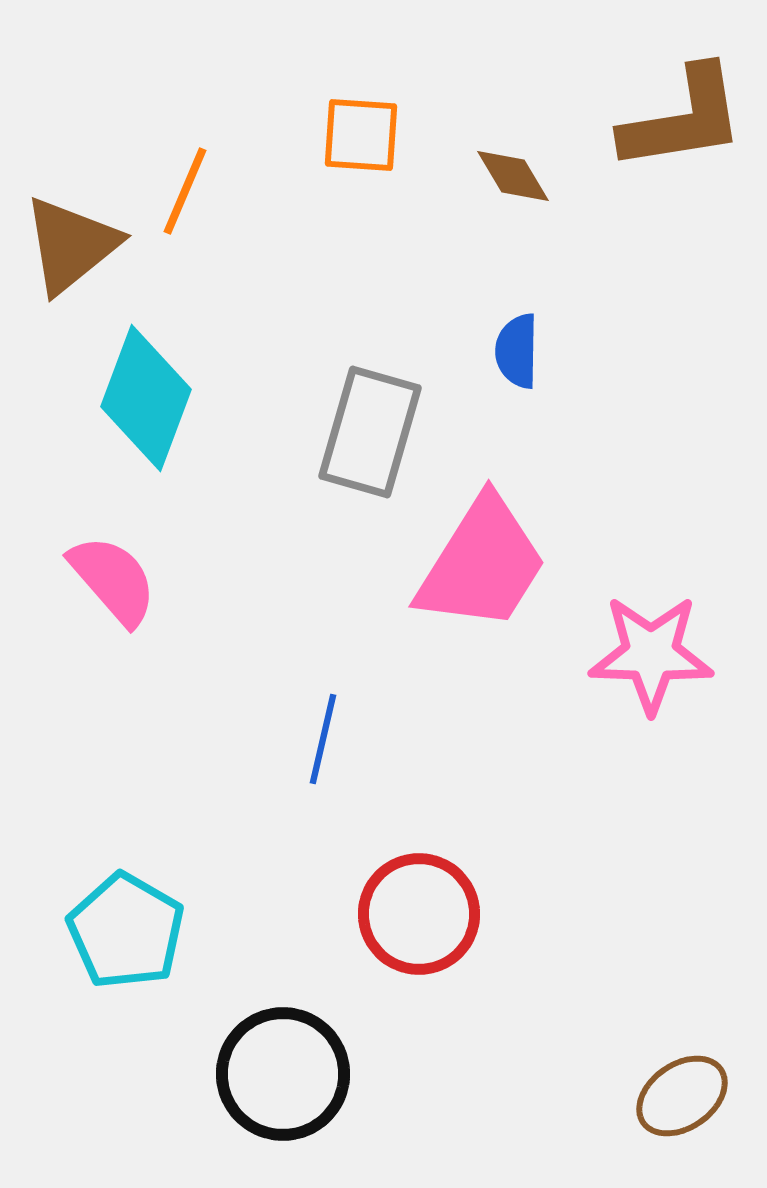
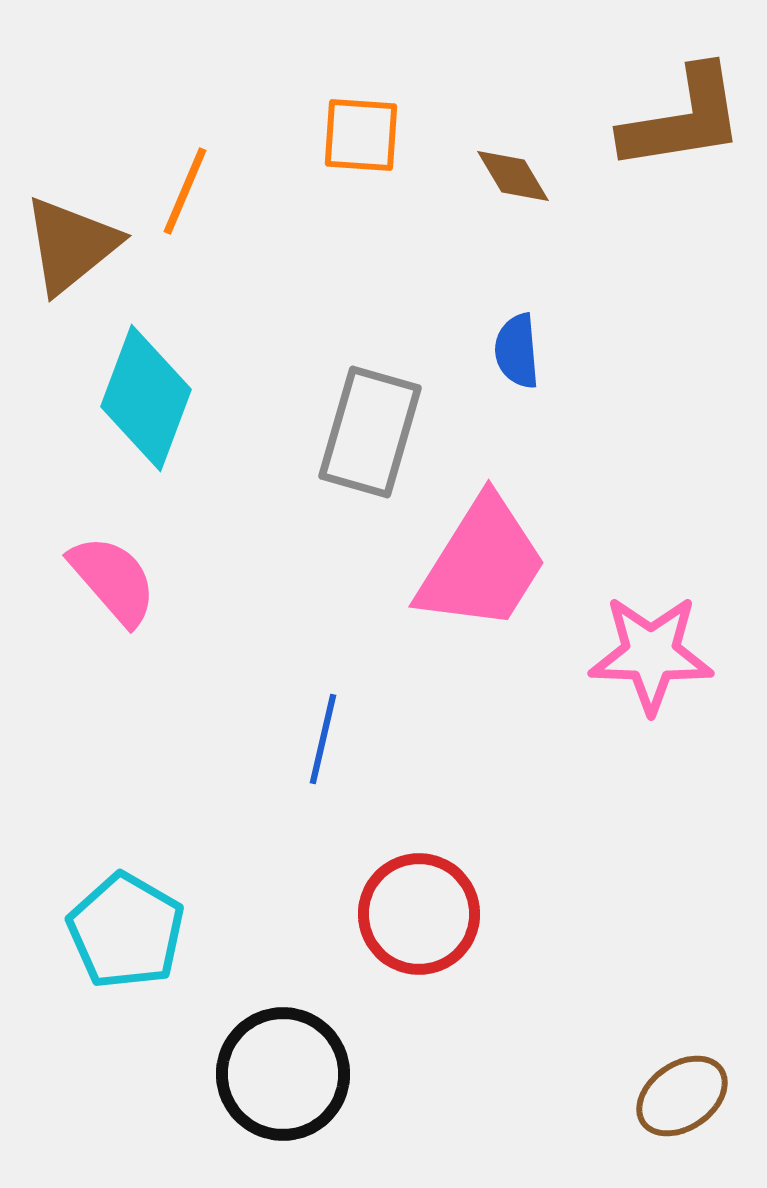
blue semicircle: rotated 6 degrees counterclockwise
